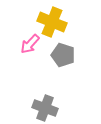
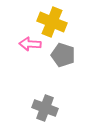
pink arrow: rotated 50 degrees clockwise
